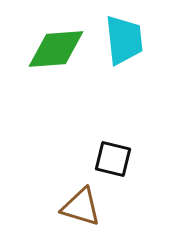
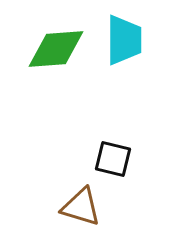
cyan trapezoid: rotated 6 degrees clockwise
